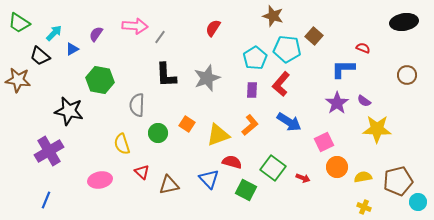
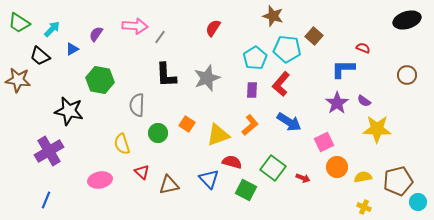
black ellipse at (404, 22): moved 3 px right, 2 px up; rotated 8 degrees counterclockwise
cyan arrow at (54, 33): moved 2 px left, 4 px up
